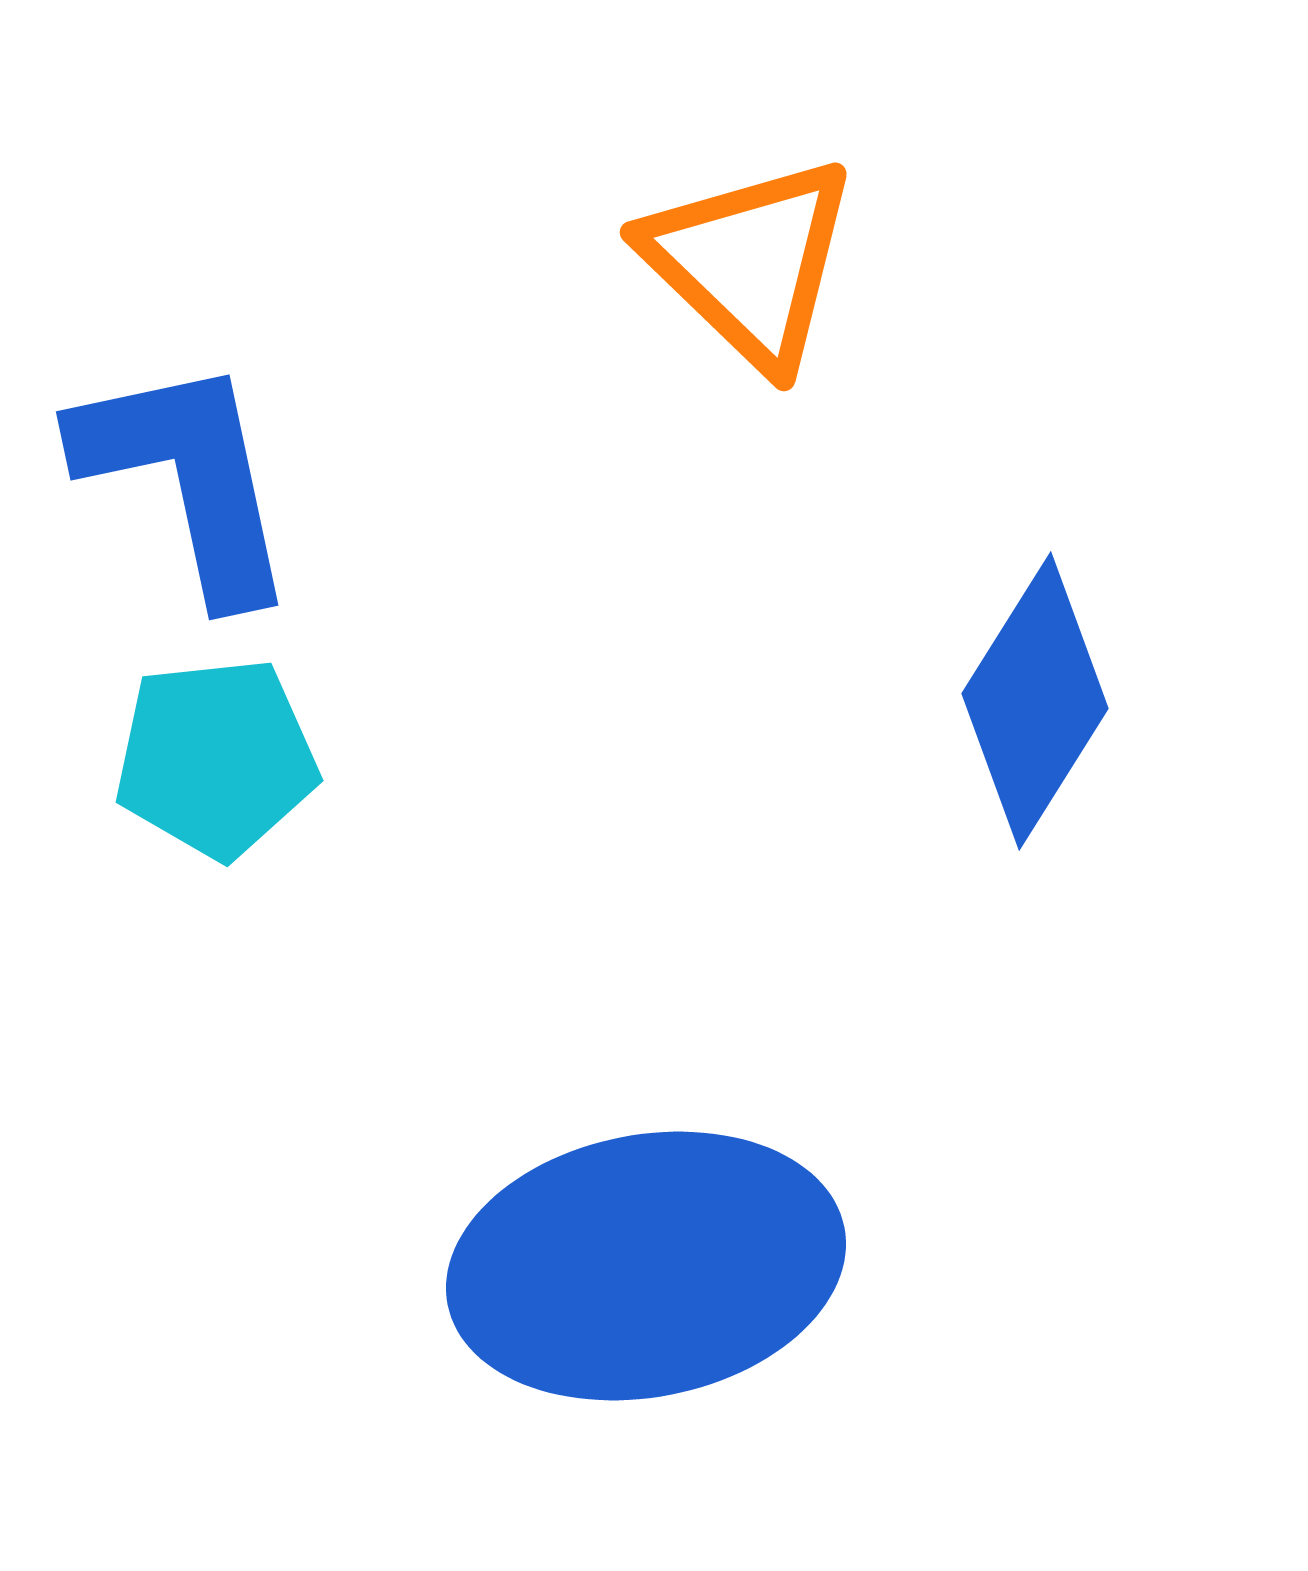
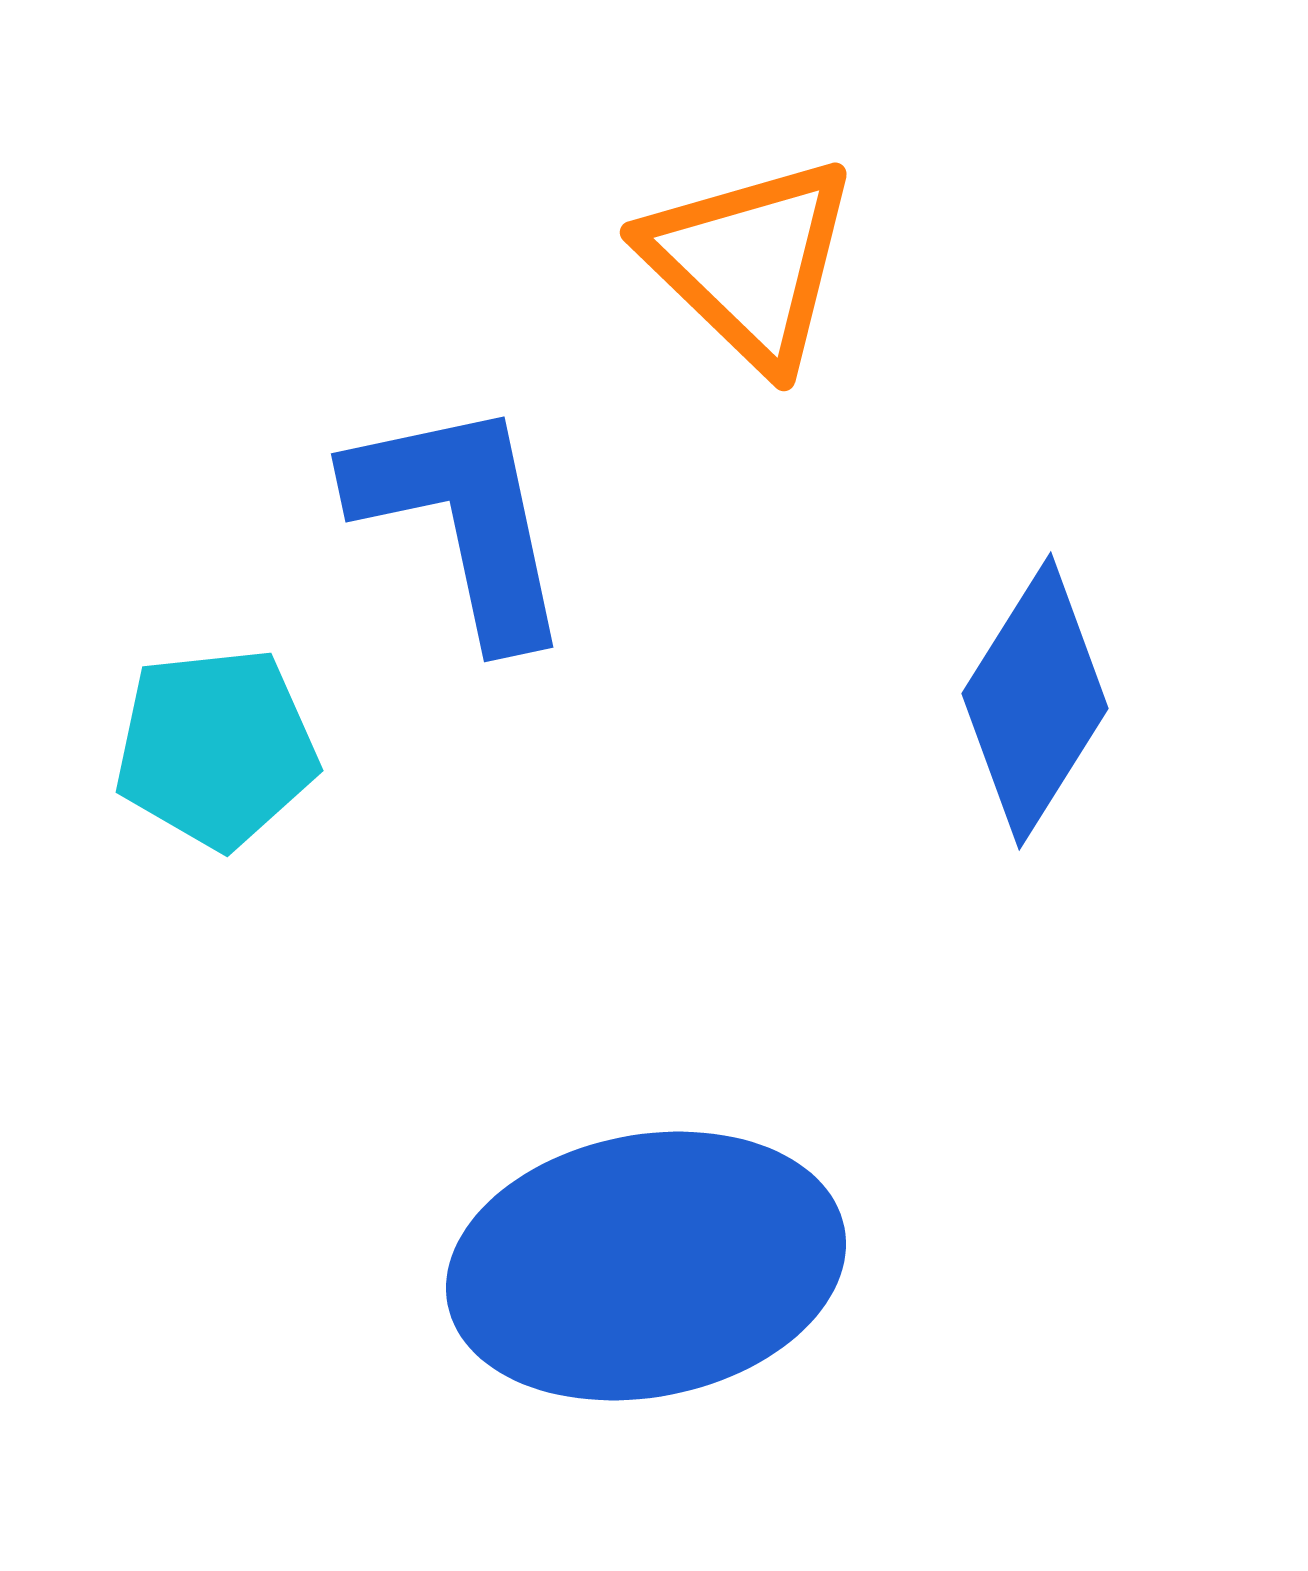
blue L-shape: moved 275 px right, 42 px down
cyan pentagon: moved 10 px up
